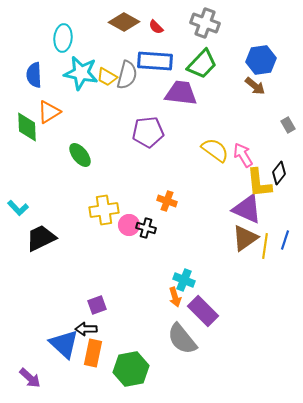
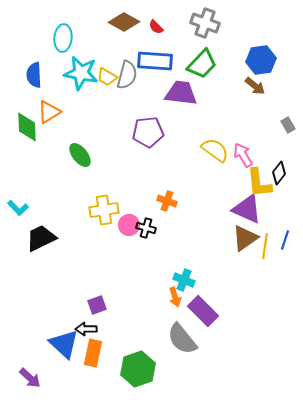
green hexagon at (131, 369): moved 7 px right; rotated 8 degrees counterclockwise
